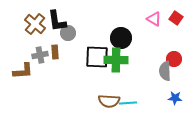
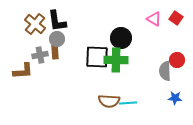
gray circle: moved 11 px left, 6 px down
red circle: moved 3 px right, 1 px down
